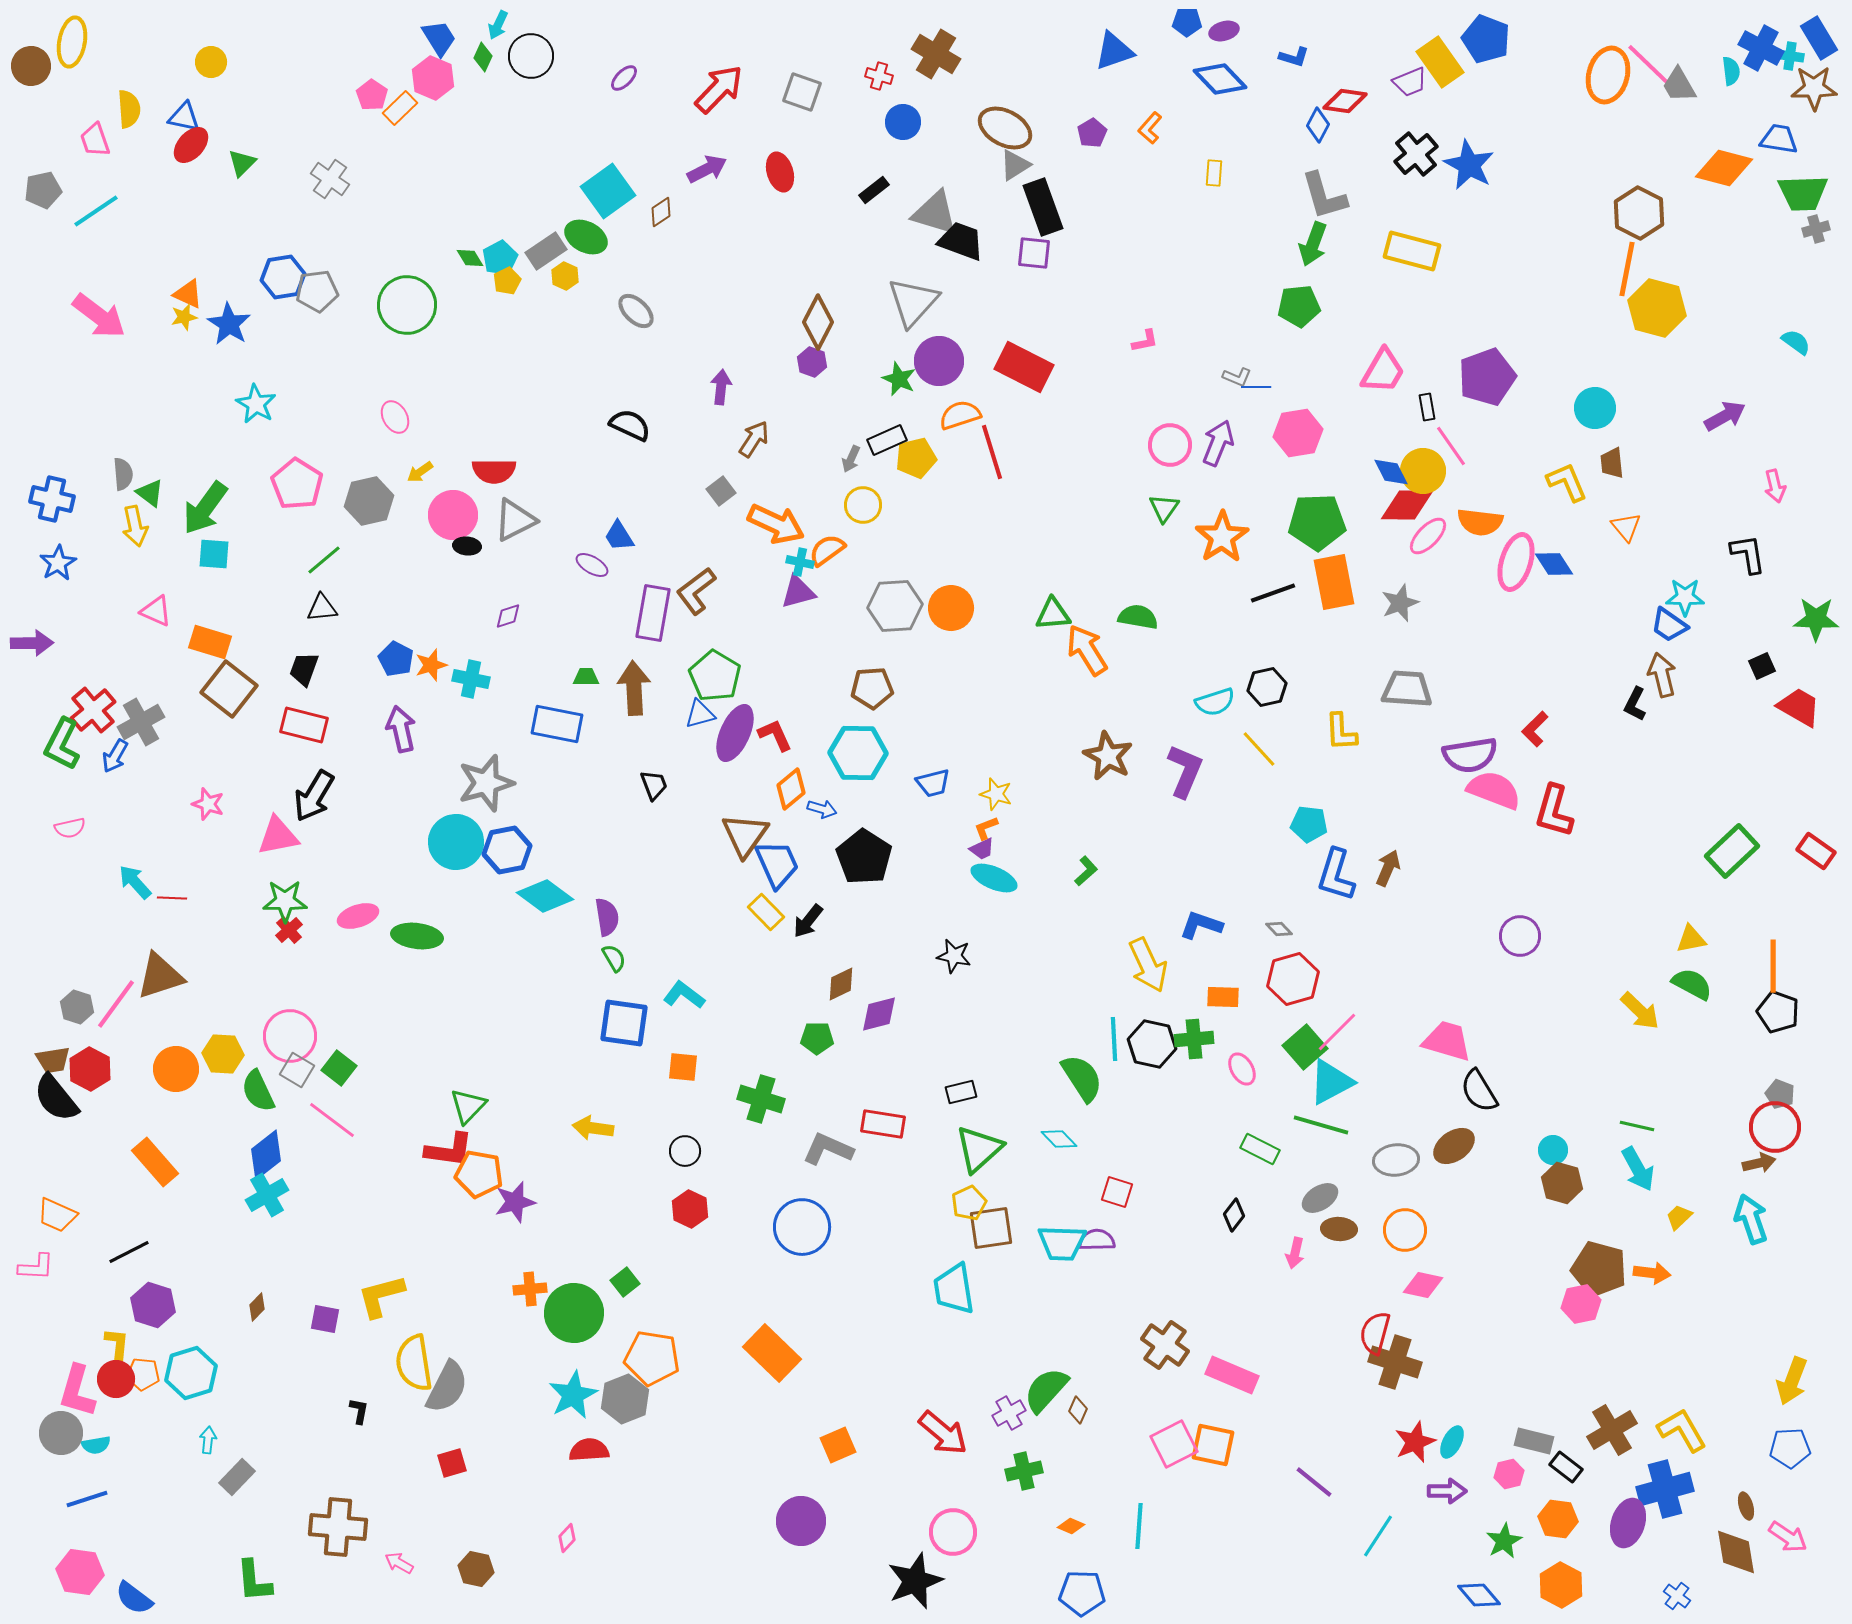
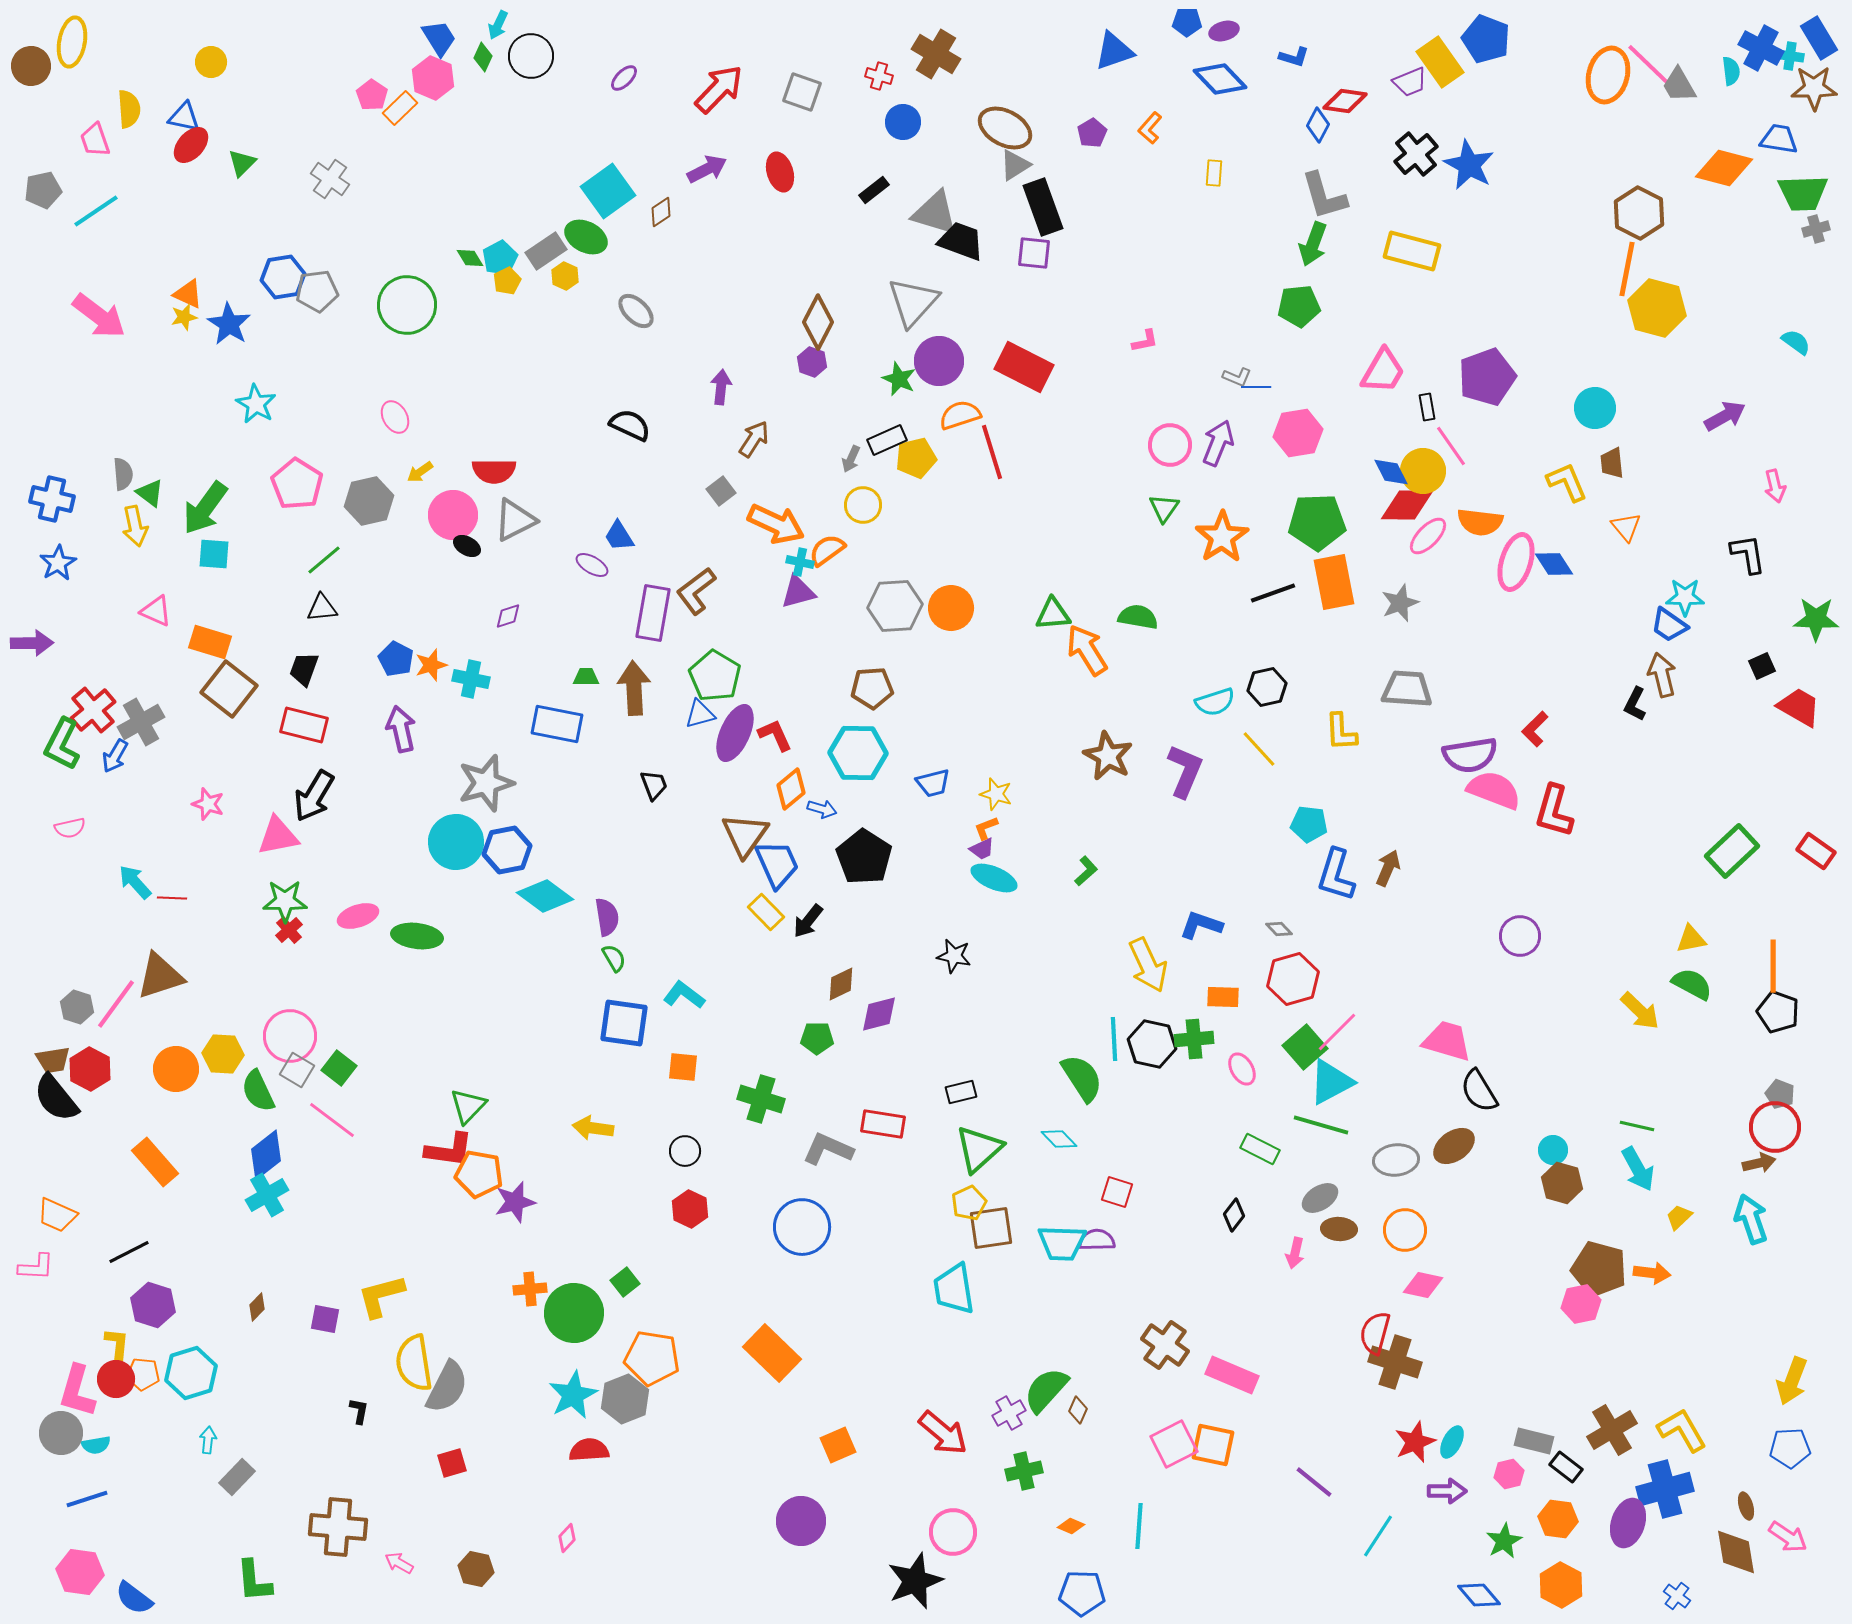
black ellipse at (467, 546): rotated 24 degrees clockwise
